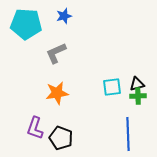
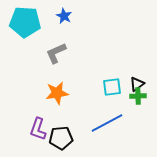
blue star: rotated 28 degrees counterclockwise
cyan pentagon: moved 1 px left, 2 px up
black triangle: rotated 21 degrees counterclockwise
purple L-shape: moved 3 px right, 1 px down
blue line: moved 21 px left, 11 px up; rotated 64 degrees clockwise
black pentagon: rotated 25 degrees counterclockwise
